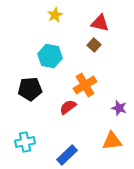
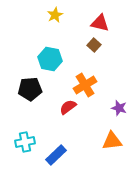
cyan hexagon: moved 3 px down
blue rectangle: moved 11 px left
